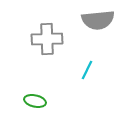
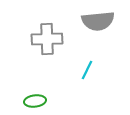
gray semicircle: moved 1 px down
green ellipse: rotated 20 degrees counterclockwise
